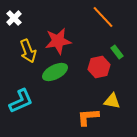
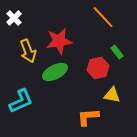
red star: moved 1 px right
red hexagon: moved 1 px left, 1 px down
yellow triangle: moved 6 px up
